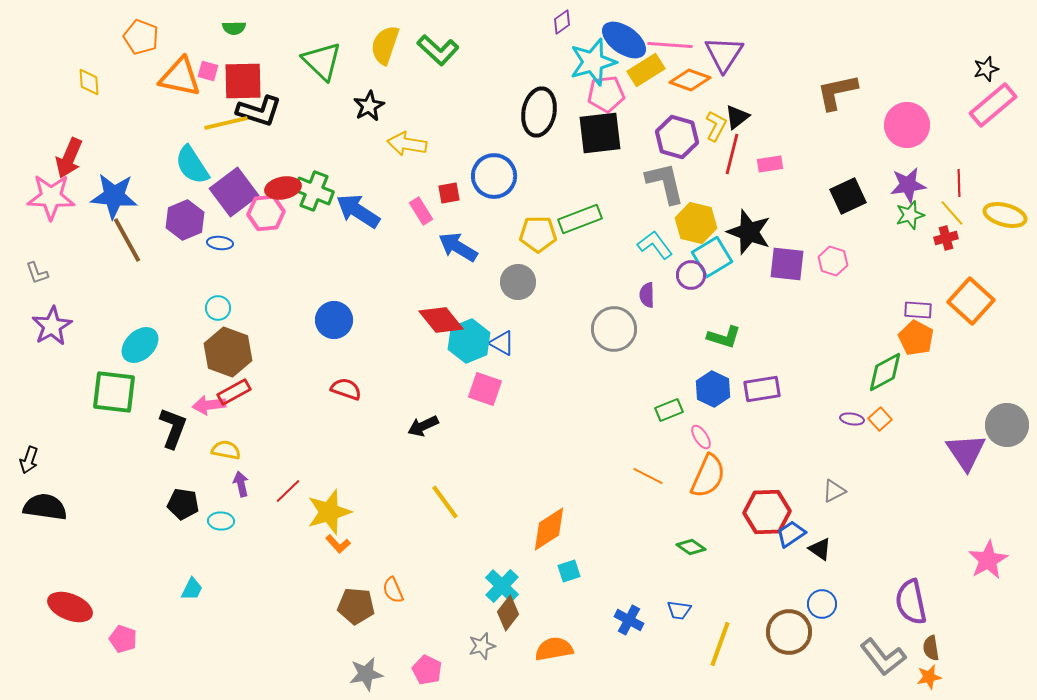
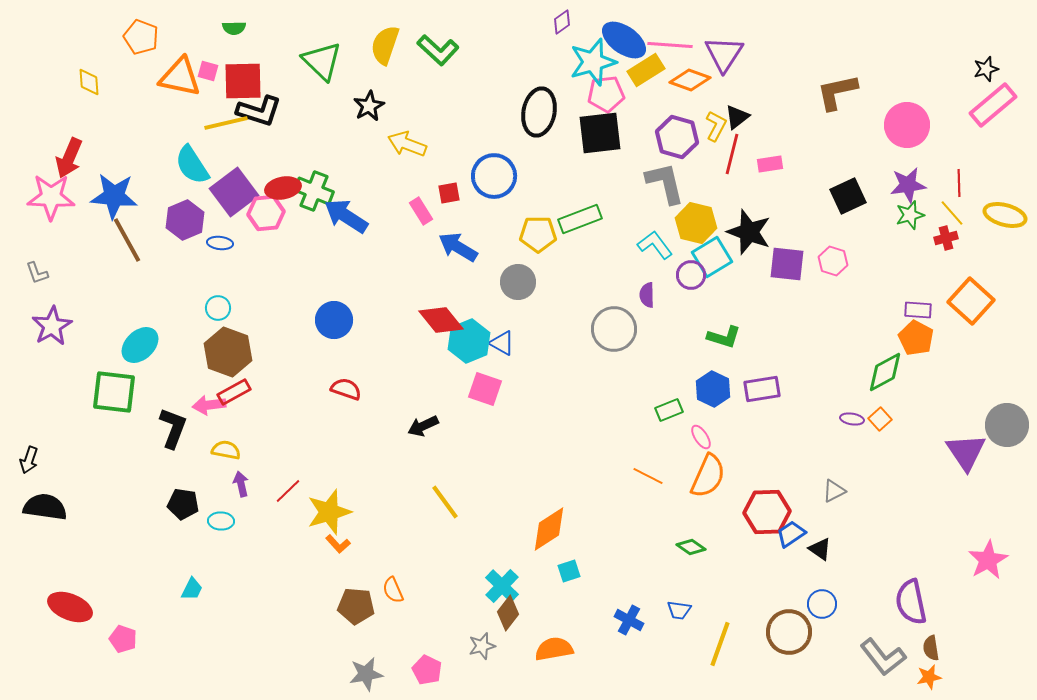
yellow arrow at (407, 144): rotated 12 degrees clockwise
blue arrow at (358, 211): moved 12 px left, 5 px down
